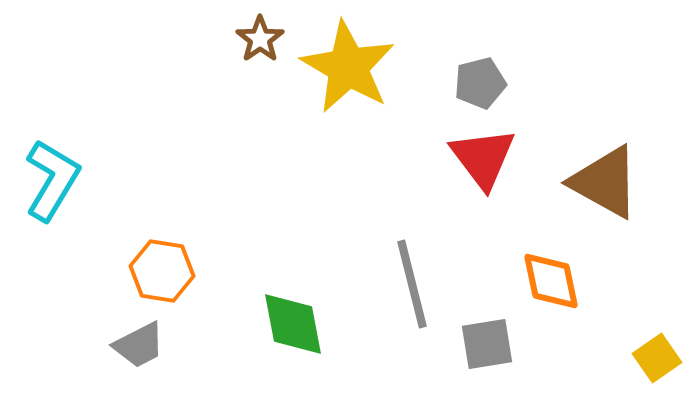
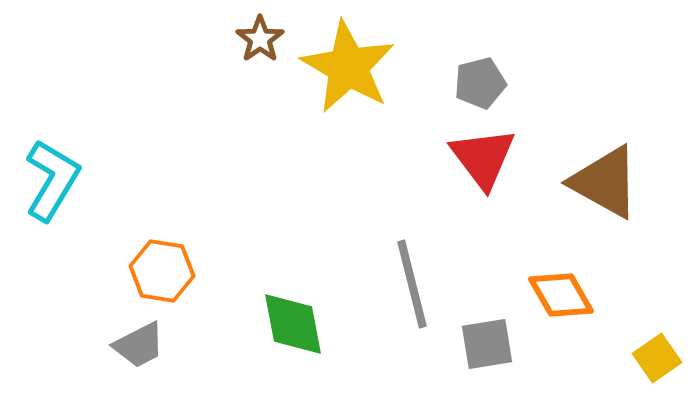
orange diamond: moved 10 px right, 14 px down; rotated 18 degrees counterclockwise
